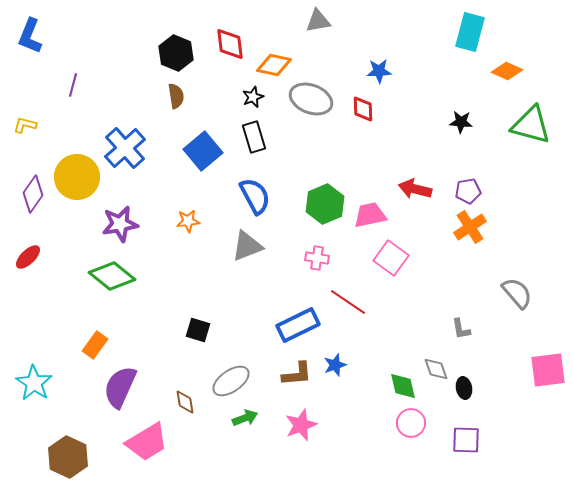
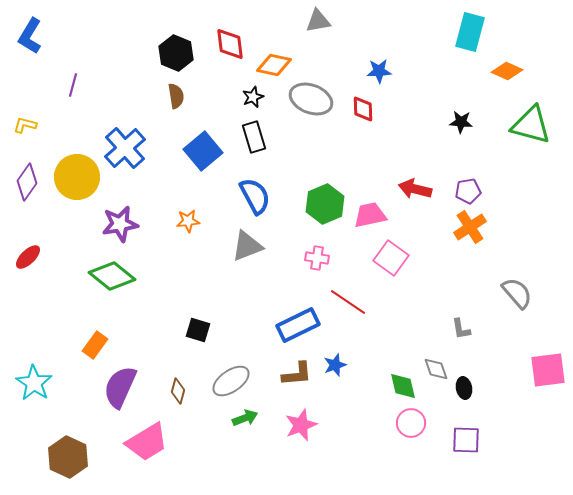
blue L-shape at (30, 36): rotated 9 degrees clockwise
purple diamond at (33, 194): moved 6 px left, 12 px up
brown diamond at (185, 402): moved 7 px left, 11 px up; rotated 25 degrees clockwise
